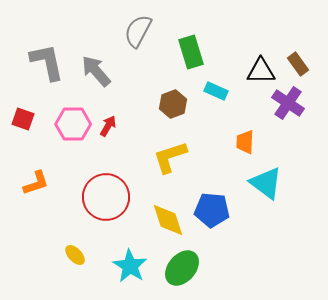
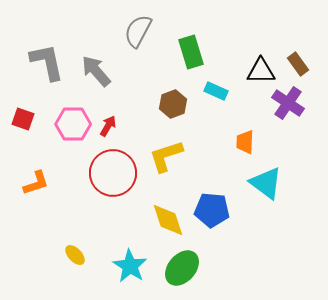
yellow L-shape: moved 4 px left, 1 px up
red circle: moved 7 px right, 24 px up
